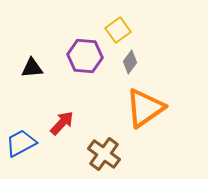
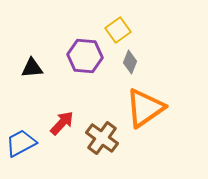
gray diamond: rotated 15 degrees counterclockwise
brown cross: moved 2 px left, 16 px up
